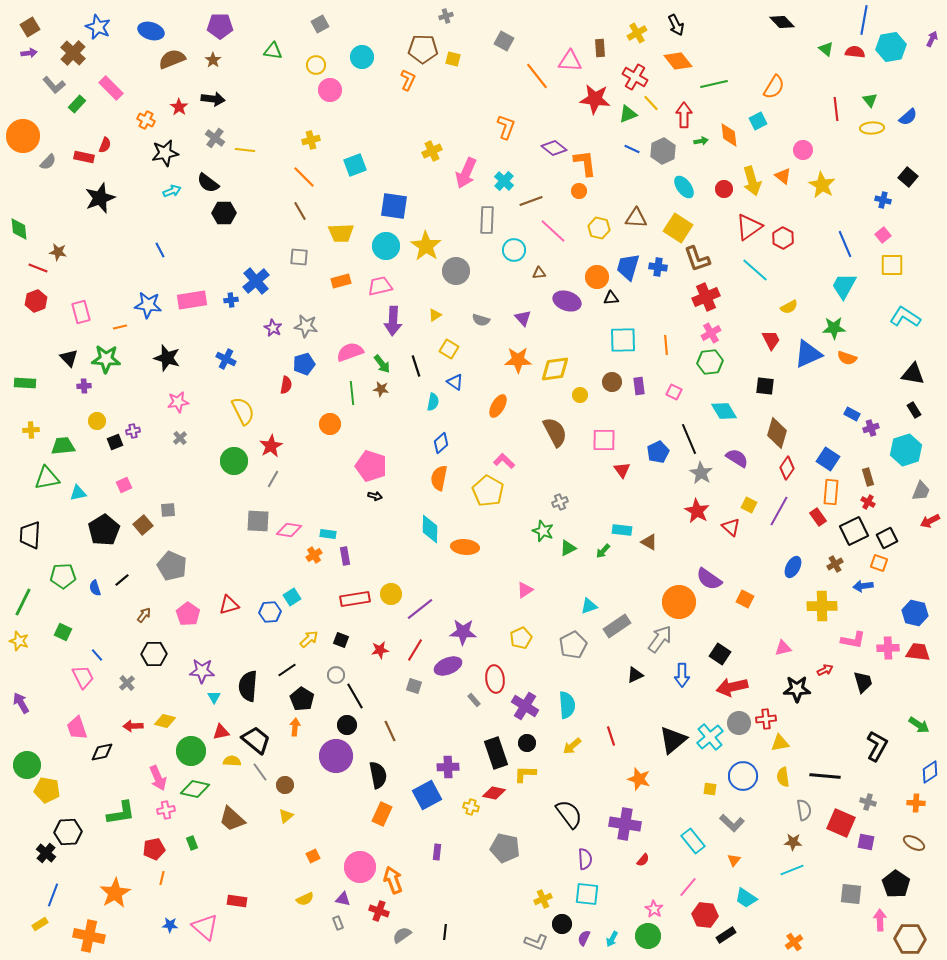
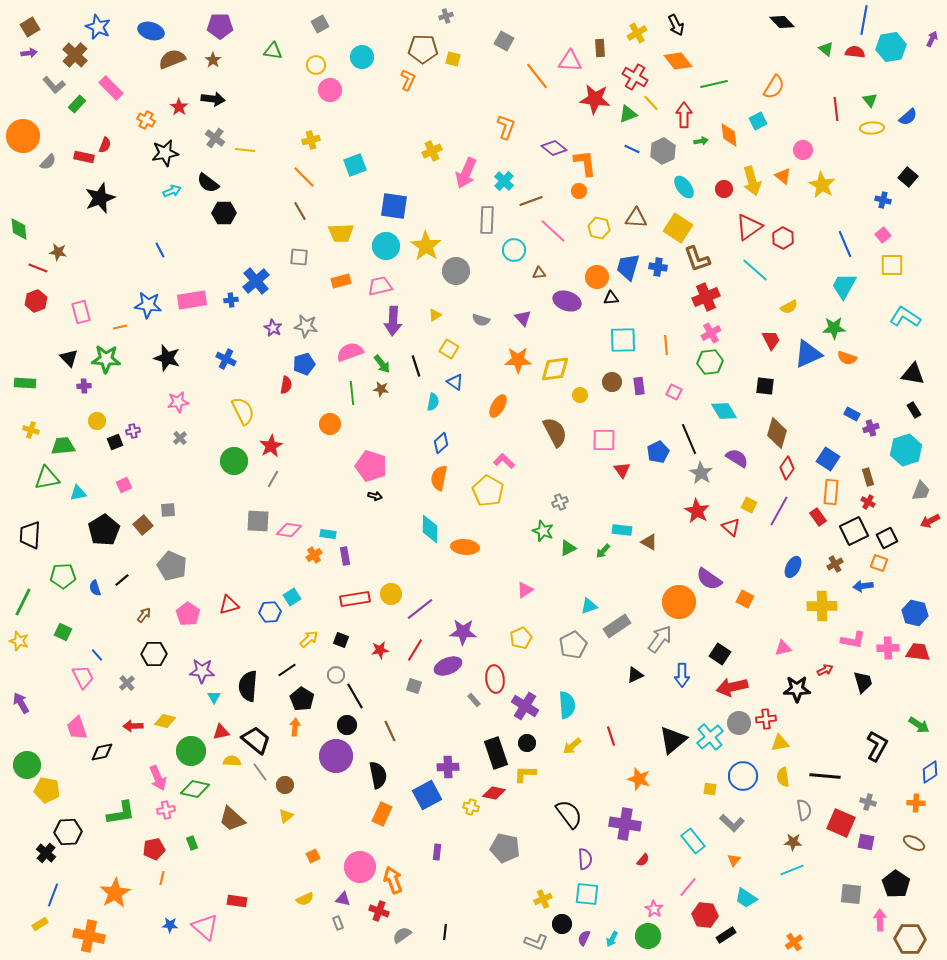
brown cross at (73, 53): moved 2 px right, 2 px down
yellow cross at (31, 430): rotated 21 degrees clockwise
